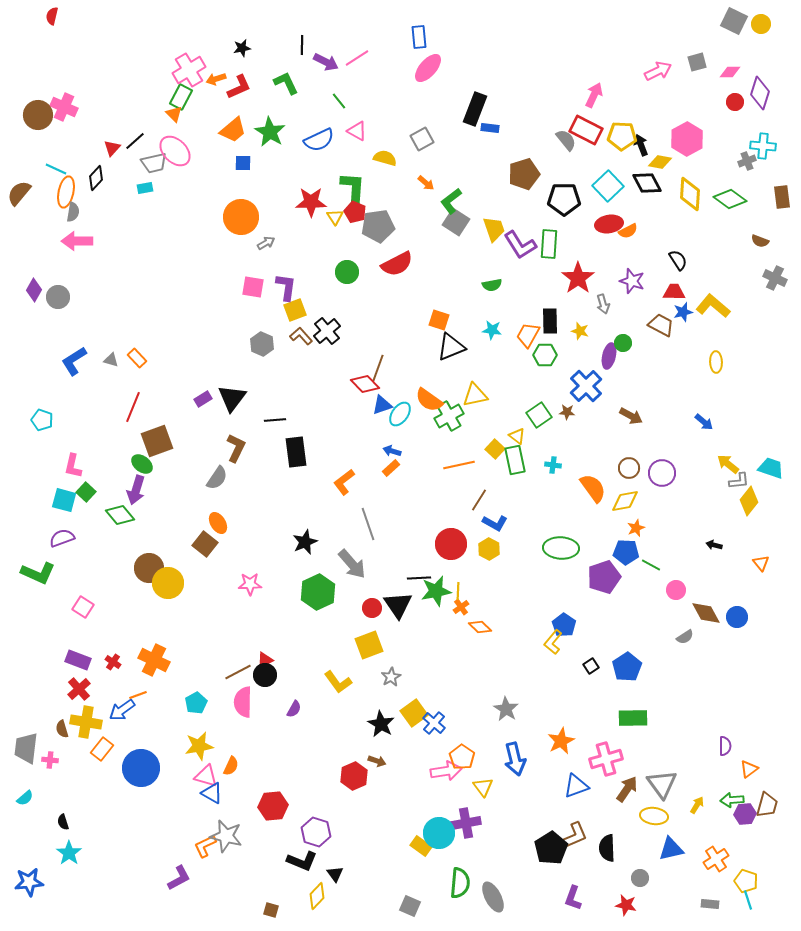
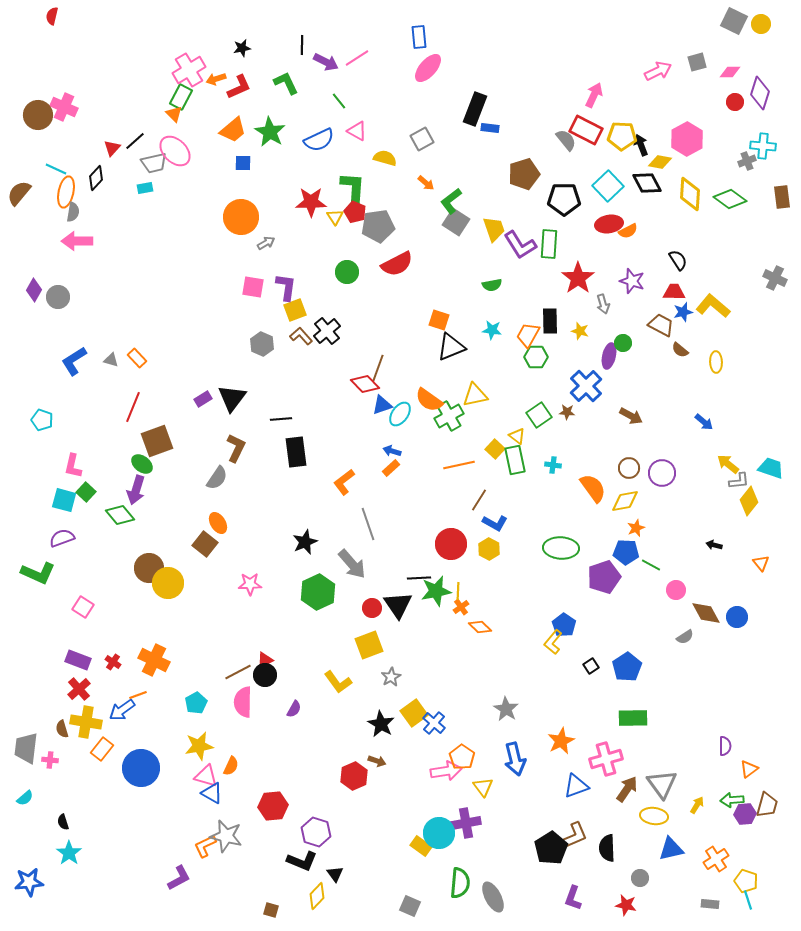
brown semicircle at (760, 241): moved 80 px left, 109 px down; rotated 18 degrees clockwise
green hexagon at (545, 355): moved 9 px left, 2 px down
black line at (275, 420): moved 6 px right, 1 px up
